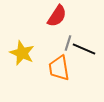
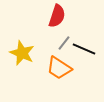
red semicircle: rotated 15 degrees counterclockwise
gray line: moved 4 px left; rotated 21 degrees clockwise
orange trapezoid: rotated 48 degrees counterclockwise
